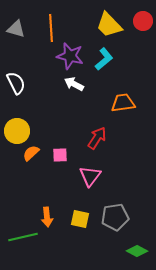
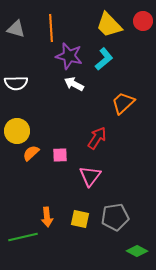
purple star: moved 1 px left
white semicircle: rotated 115 degrees clockwise
orange trapezoid: rotated 35 degrees counterclockwise
